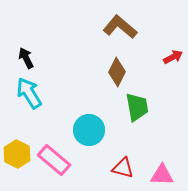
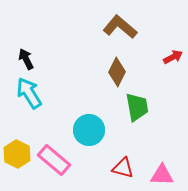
black arrow: moved 1 px down
